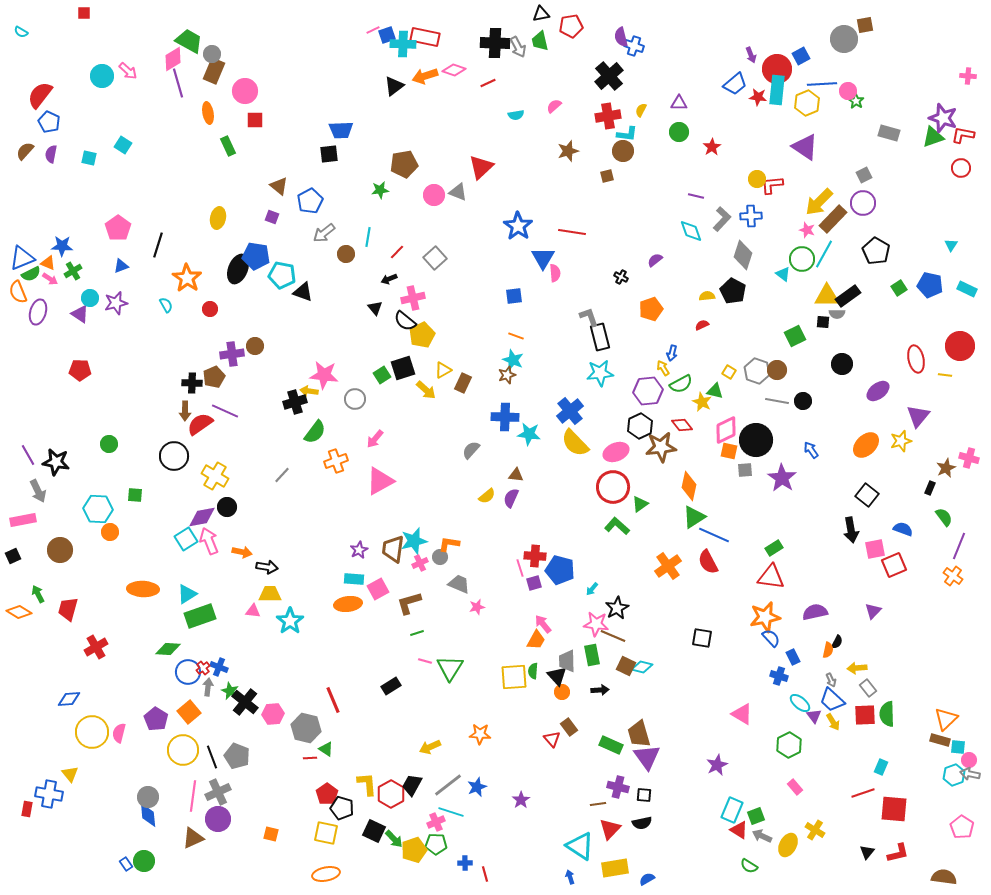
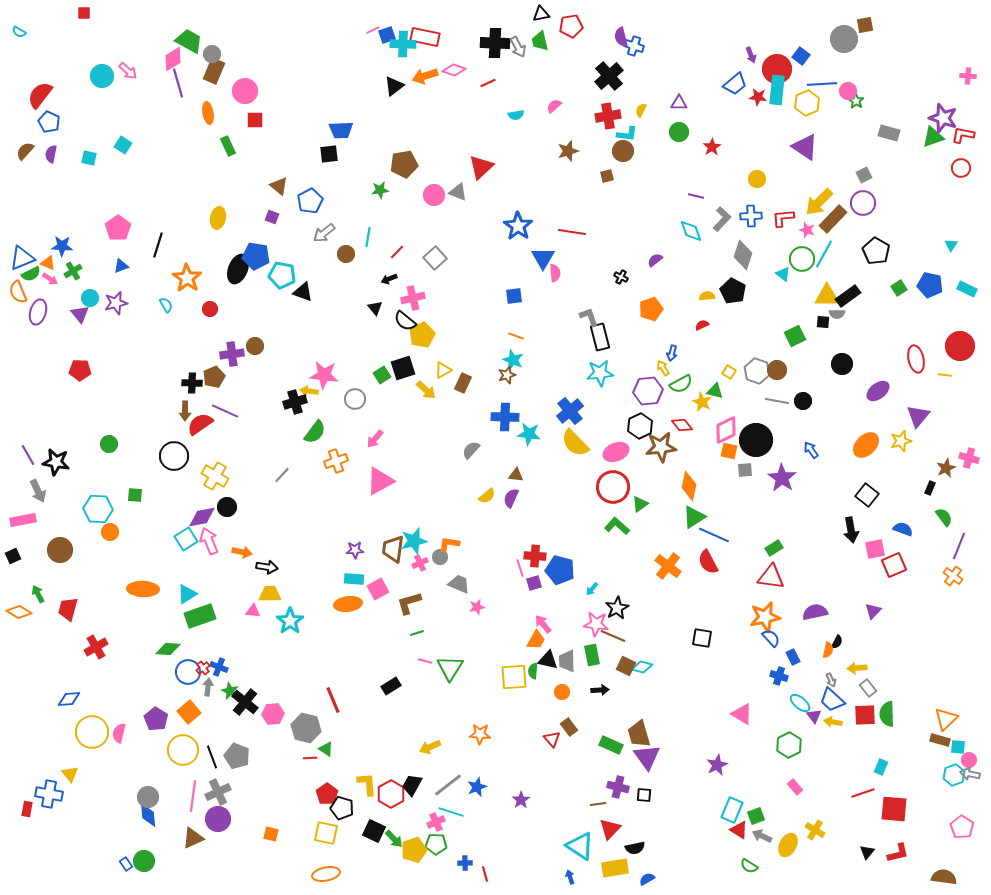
cyan semicircle at (21, 32): moved 2 px left
blue square at (801, 56): rotated 24 degrees counterclockwise
red L-shape at (772, 185): moved 11 px right, 33 px down
purple triangle at (80, 314): rotated 18 degrees clockwise
purple star at (359, 550): moved 4 px left; rotated 24 degrees clockwise
orange cross at (668, 566): rotated 16 degrees counterclockwise
black triangle at (557, 676): moved 9 px left, 16 px up; rotated 35 degrees counterclockwise
yellow arrow at (833, 722): rotated 132 degrees clockwise
black semicircle at (642, 823): moved 7 px left, 25 px down
